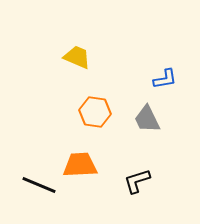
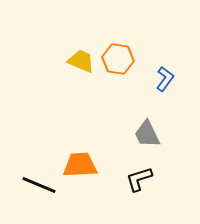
yellow trapezoid: moved 4 px right, 4 px down
blue L-shape: rotated 45 degrees counterclockwise
orange hexagon: moved 23 px right, 53 px up
gray trapezoid: moved 15 px down
black L-shape: moved 2 px right, 2 px up
